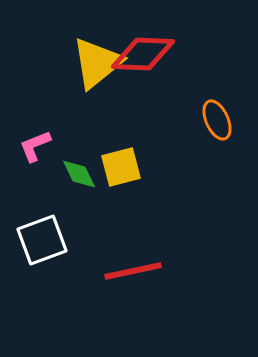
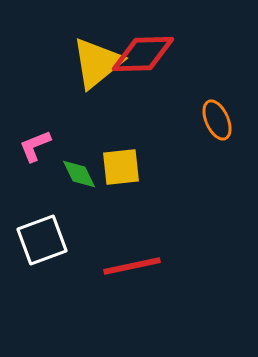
red diamond: rotated 4 degrees counterclockwise
yellow square: rotated 9 degrees clockwise
red line: moved 1 px left, 5 px up
